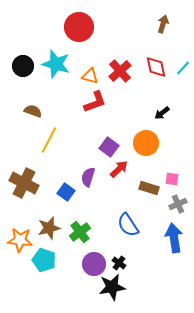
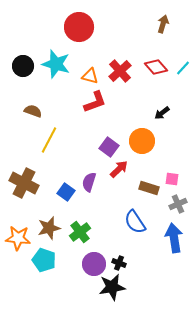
red diamond: rotated 30 degrees counterclockwise
orange circle: moved 4 px left, 2 px up
purple semicircle: moved 1 px right, 5 px down
blue semicircle: moved 7 px right, 3 px up
orange star: moved 2 px left, 2 px up
black cross: rotated 16 degrees counterclockwise
